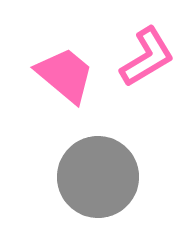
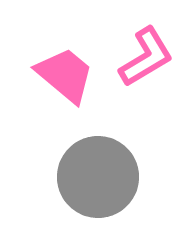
pink L-shape: moved 1 px left
